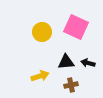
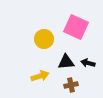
yellow circle: moved 2 px right, 7 px down
